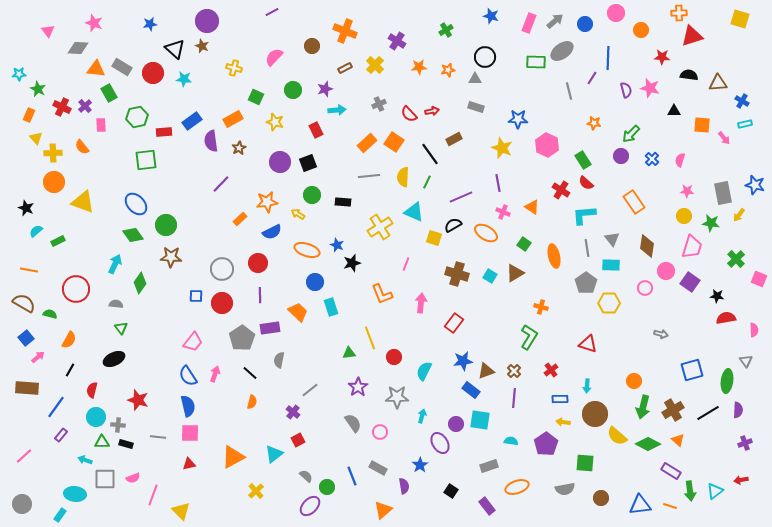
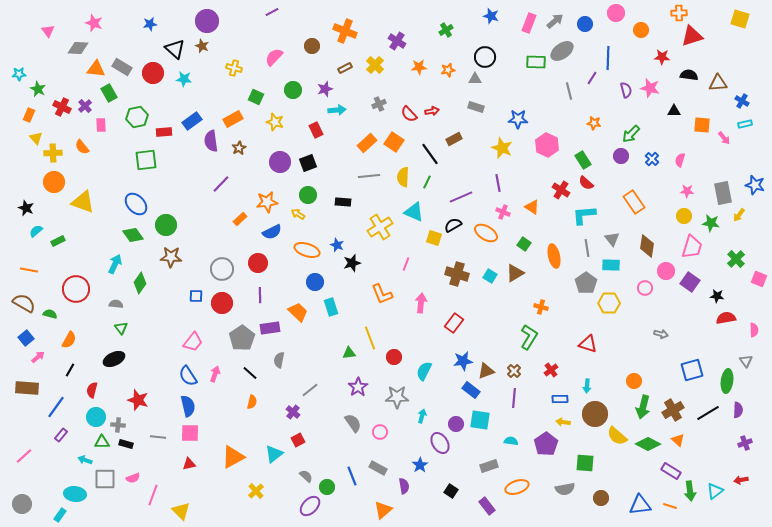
green circle at (312, 195): moved 4 px left
